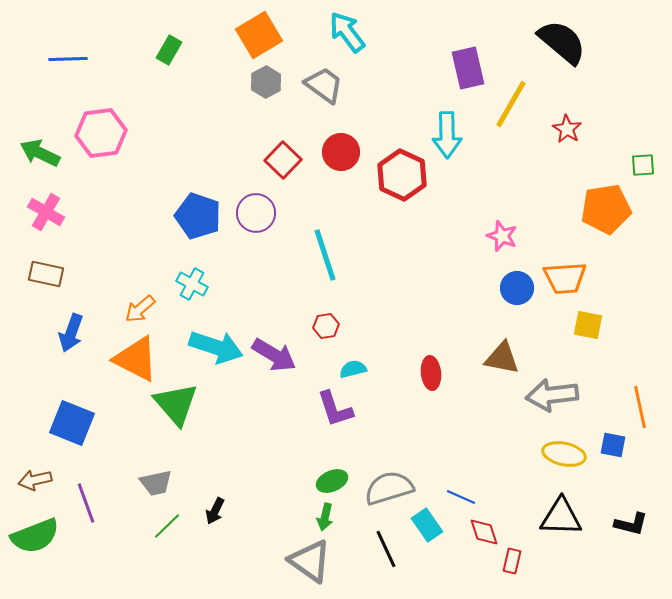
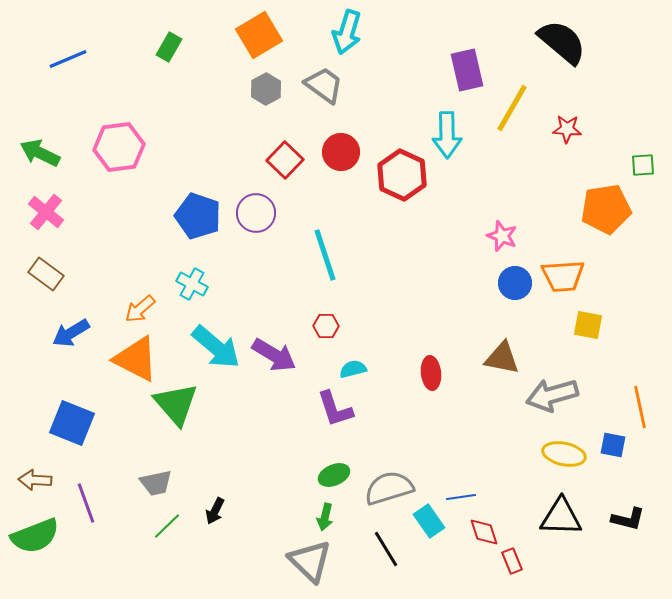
cyan arrow at (347, 32): rotated 126 degrees counterclockwise
green rectangle at (169, 50): moved 3 px up
blue line at (68, 59): rotated 21 degrees counterclockwise
purple rectangle at (468, 68): moved 1 px left, 2 px down
gray hexagon at (266, 82): moved 7 px down
yellow line at (511, 104): moved 1 px right, 4 px down
red star at (567, 129): rotated 28 degrees counterclockwise
pink hexagon at (101, 133): moved 18 px right, 14 px down
red square at (283, 160): moved 2 px right
pink cross at (46, 212): rotated 9 degrees clockwise
brown rectangle at (46, 274): rotated 24 degrees clockwise
orange trapezoid at (565, 278): moved 2 px left, 2 px up
blue circle at (517, 288): moved 2 px left, 5 px up
red hexagon at (326, 326): rotated 10 degrees clockwise
blue arrow at (71, 333): rotated 39 degrees clockwise
cyan arrow at (216, 347): rotated 22 degrees clockwise
gray arrow at (552, 395): rotated 9 degrees counterclockwise
brown arrow at (35, 480): rotated 16 degrees clockwise
green ellipse at (332, 481): moved 2 px right, 6 px up
blue line at (461, 497): rotated 32 degrees counterclockwise
black L-shape at (631, 524): moved 3 px left, 5 px up
cyan rectangle at (427, 525): moved 2 px right, 4 px up
black line at (386, 549): rotated 6 degrees counterclockwise
gray triangle at (310, 561): rotated 9 degrees clockwise
red rectangle at (512, 561): rotated 35 degrees counterclockwise
